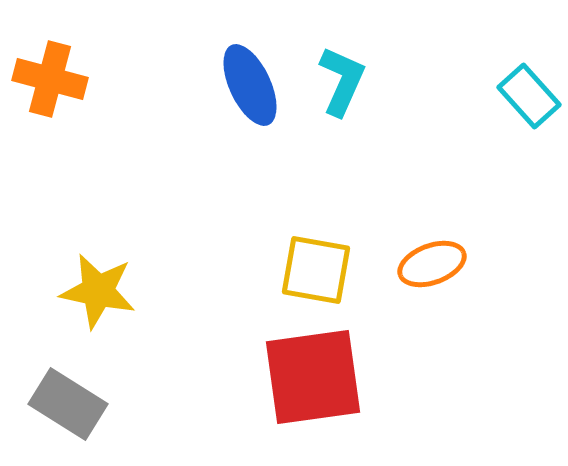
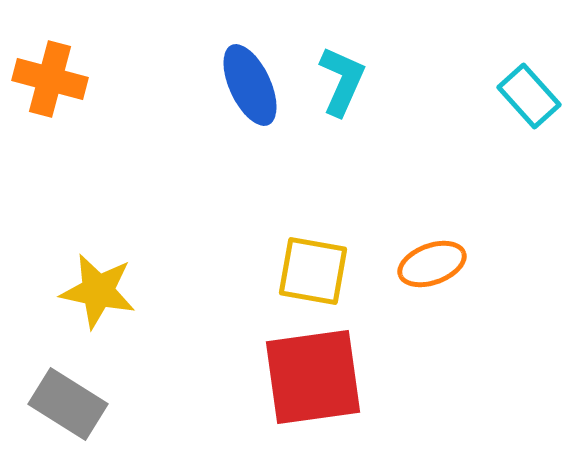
yellow square: moved 3 px left, 1 px down
